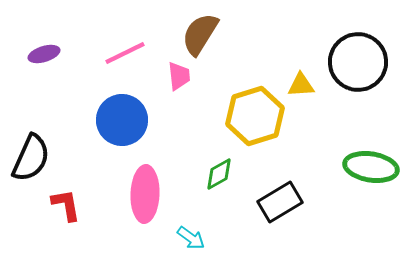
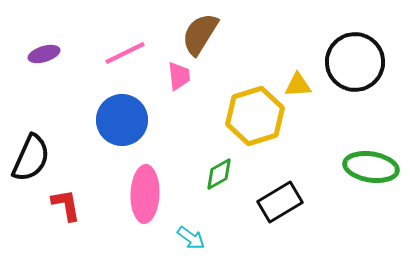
black circle: moved 3 px left
yellow triangle: moved 3 px left
